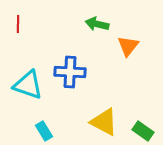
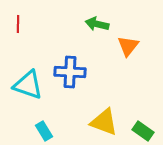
yellow triangle: rotated 8 degrees counterclockwise
